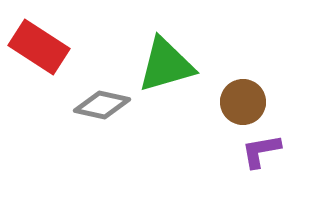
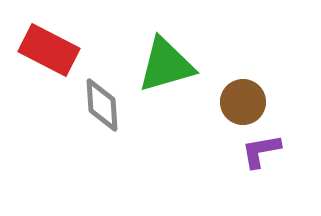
red rectangle: moved 10 px right, 3 px down; rotated 6 degrees counterclockwise
gray diamond: rotated 74 degrees clockwise
